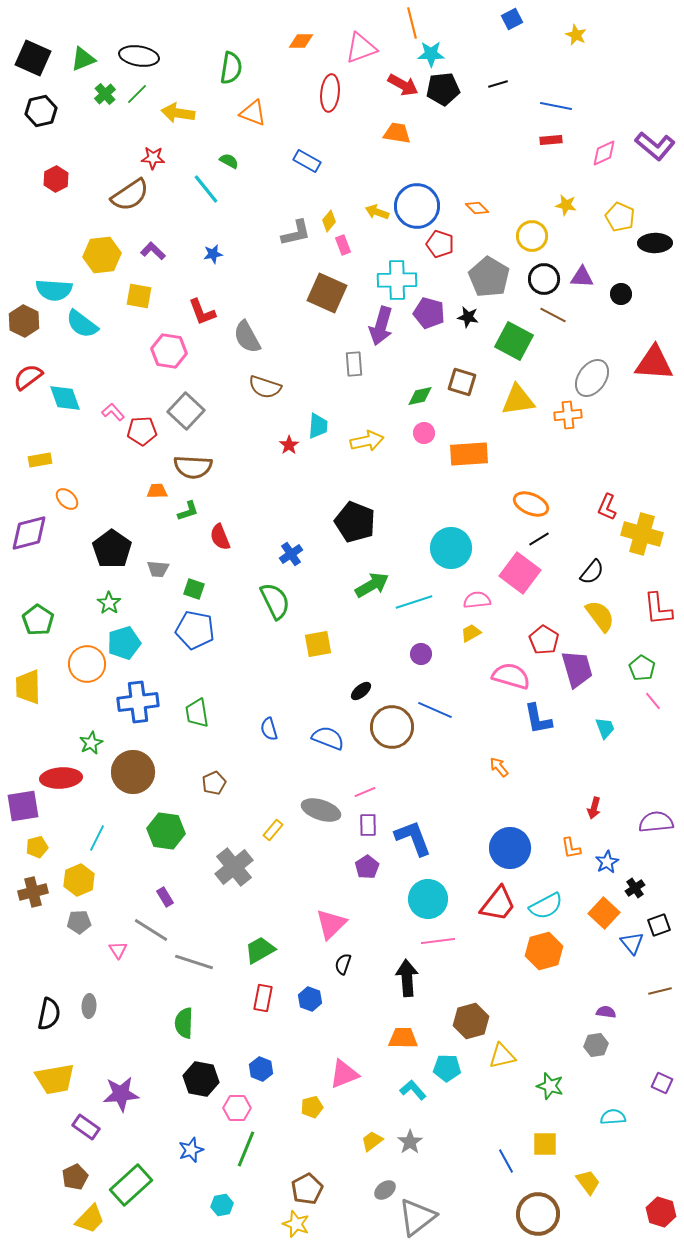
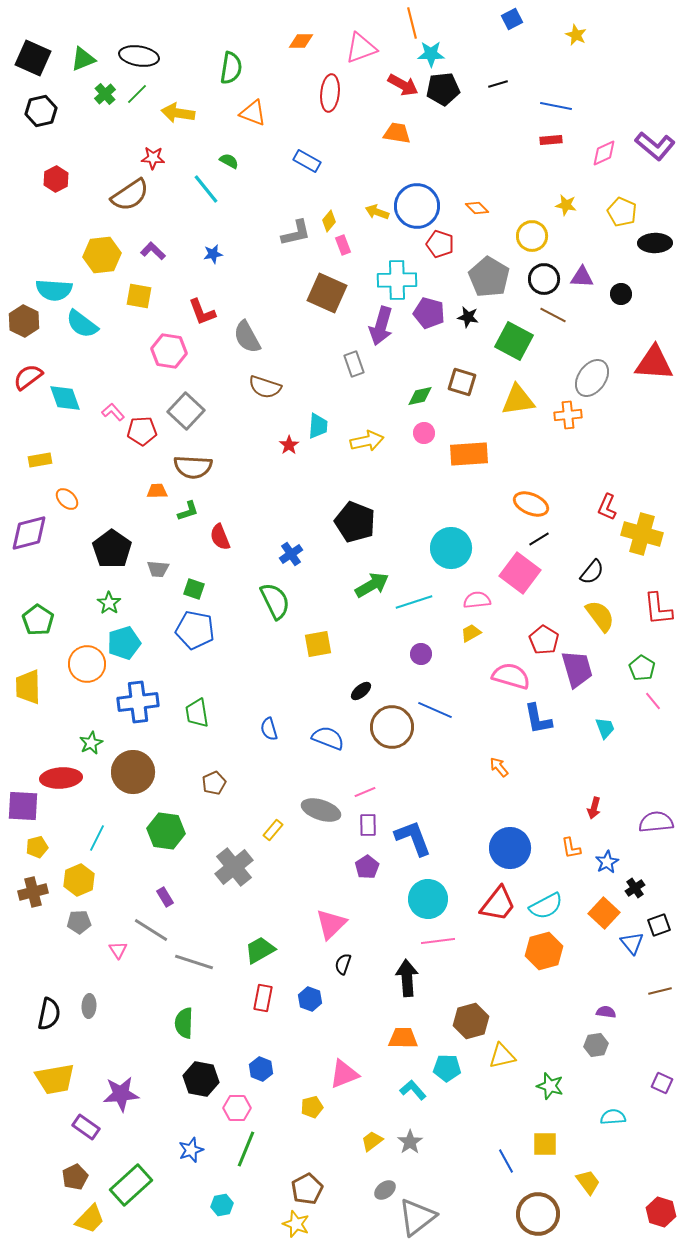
yellow pentagon at (620, 217): moved 2 px right, 5 px up
gray rectangle at (354, 364): rotated 15 degrees counterclockwise
purple square at (23, 806): rotated 12 degrees clockwise
